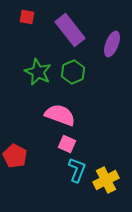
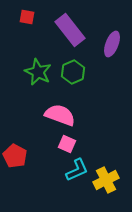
cyan L-shape: rotated 45 degrees clockwise
